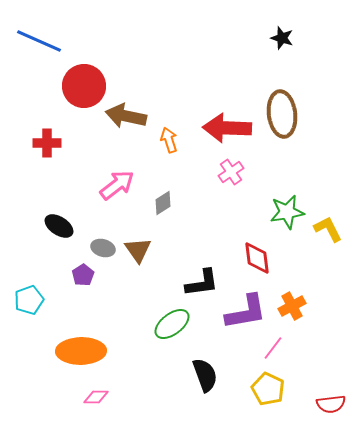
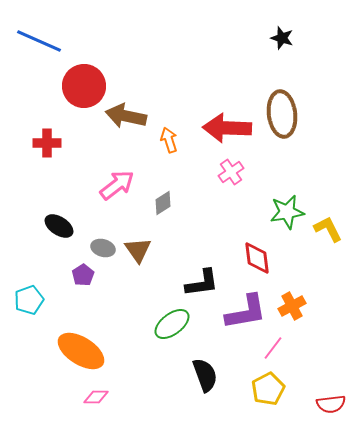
orange ellipse: rotated 33 degrees clockwise
yellow pentagon: rotated 20 degrees clockwise
